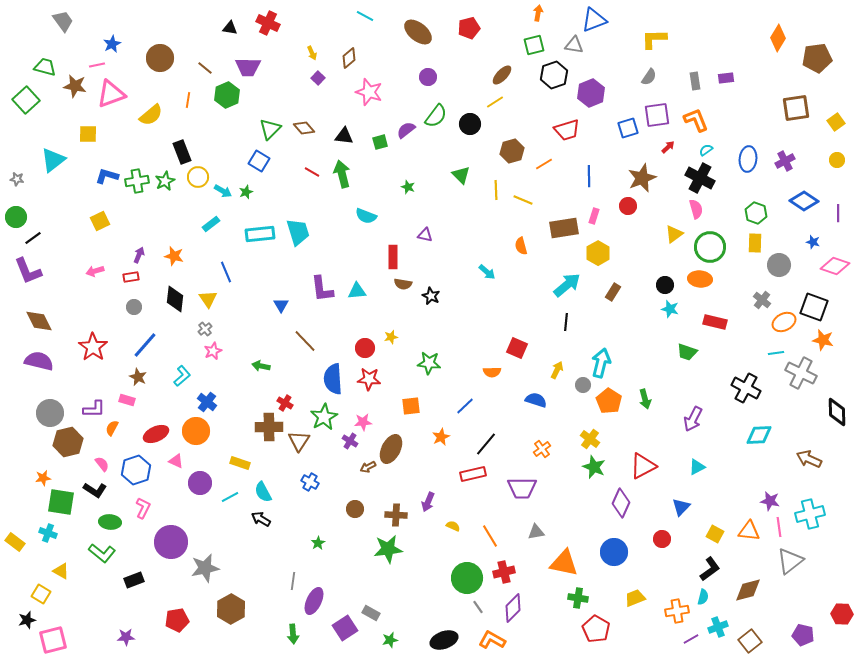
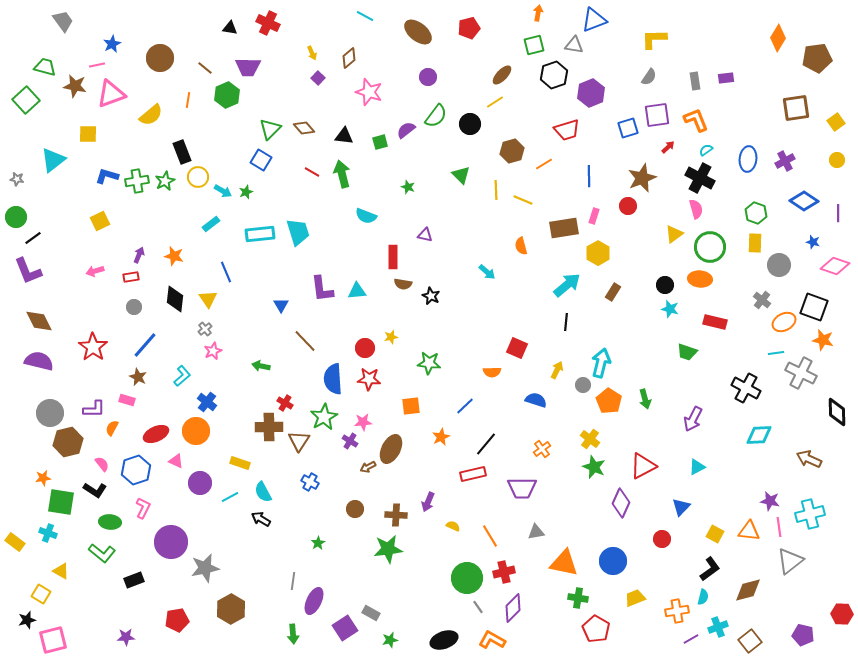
blue square at (259, 161): moved 2 px right, 1 px up
blue circle at (614, 552): moved 1 px left, 9 px down
